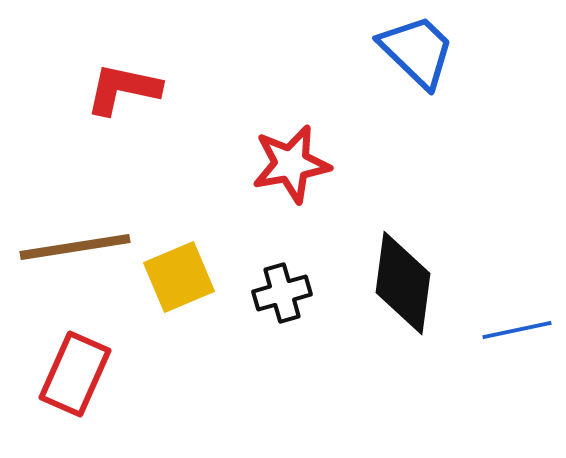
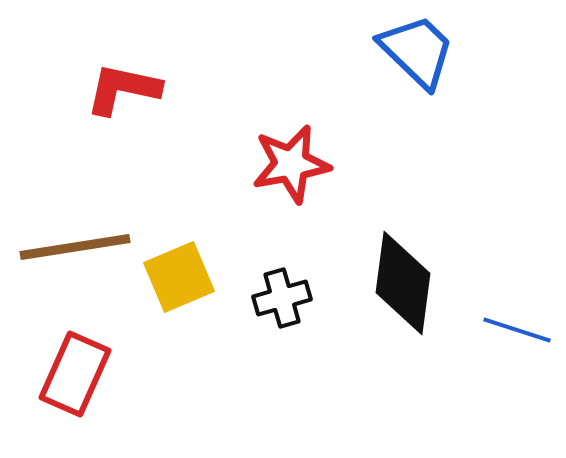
black cross: moved 5 px down
blue line: rotated 30 degrees clockwise
